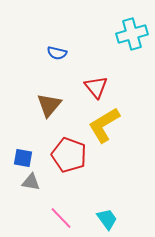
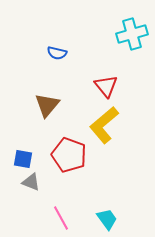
red triangle: moved 10 px right, 1 px up
brown triangle: moved 2 px left
yellow L-shape: rotated 9 degrees counterclockwise
blue square: moved 1 px down
gray triangle: rotated 12 degrees clockwise
pink line: rotated 15 degrees clockwise
